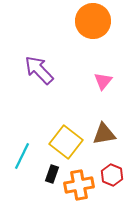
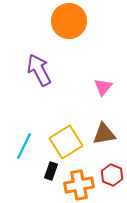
orange circle: moved 24 px left
purple arrow: rotated 16 degrees clockwise
pink triangle: moved 6 px down
yellow square: rotated 20 degrees clockwise
cyan line: moved 2 px right, 10 px up
black rectangle: moved 1 px left, 3 px up
